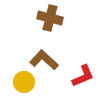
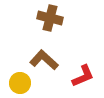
yellow circle: moved 4 px left, 1 px down
